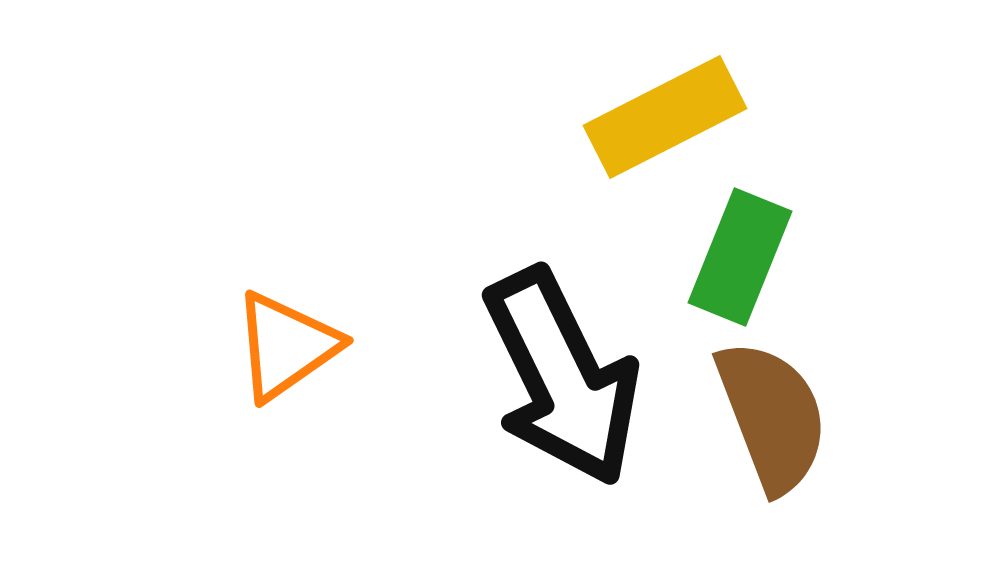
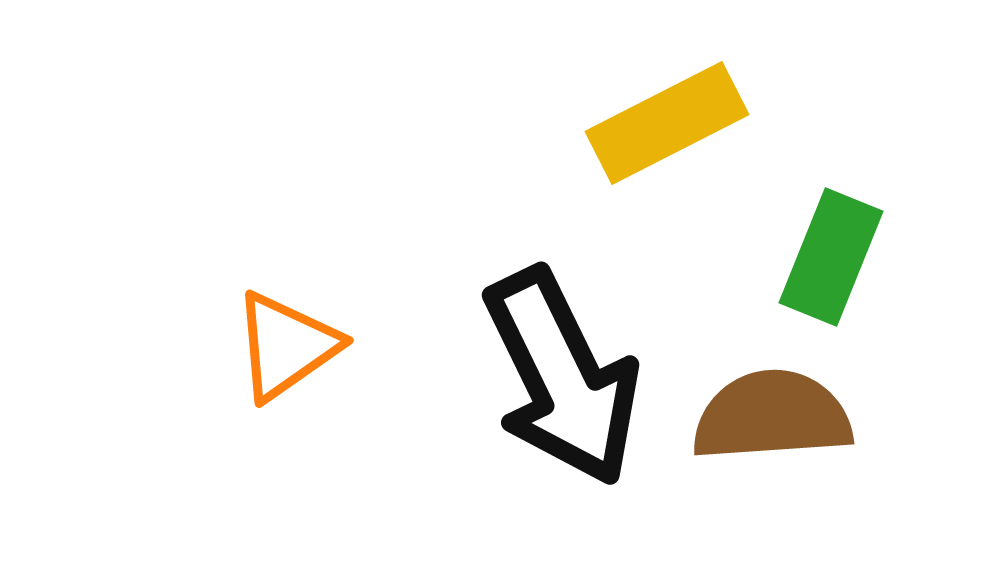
yellow rectangle: moved 2 px right, 6 px down
green rectangle: moved 91 px right
brown semicircle: rotated 73 degrees counterclockwise
